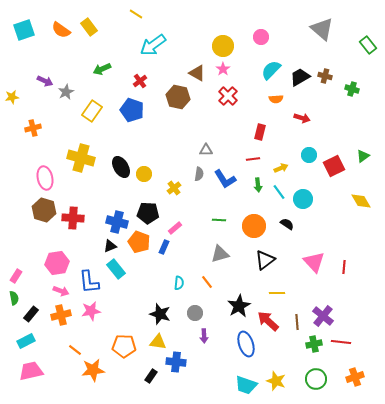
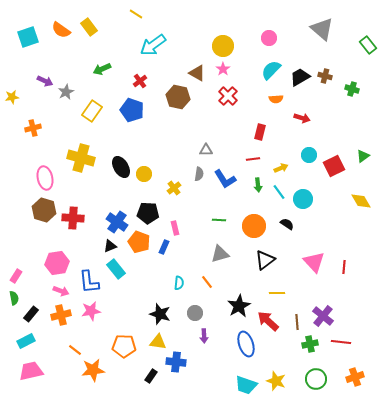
cyan square at (24, 30): moved 4 px right, 7 px down
pink circle at (261, 37): moved 8 px right, 1 px down
blue cross at (117, 222): rotated 20 degrees clockwise
pink rectangle at (175, 228): rotated 64 degrees counterclockwise
green cross at (314, 344): moved 4 px left
